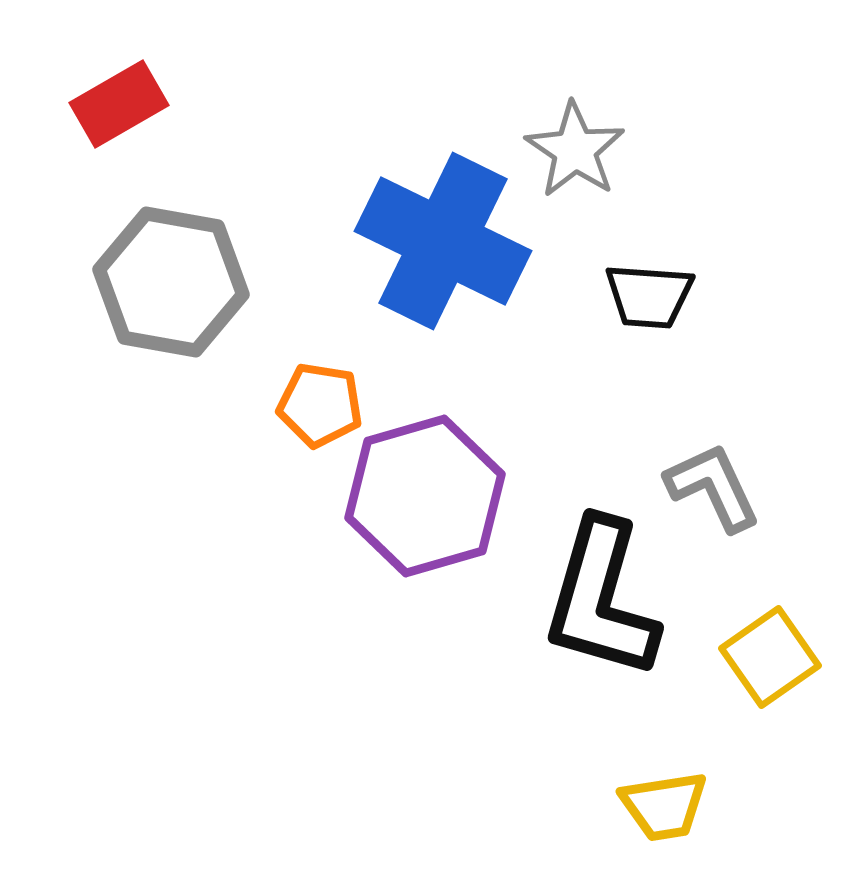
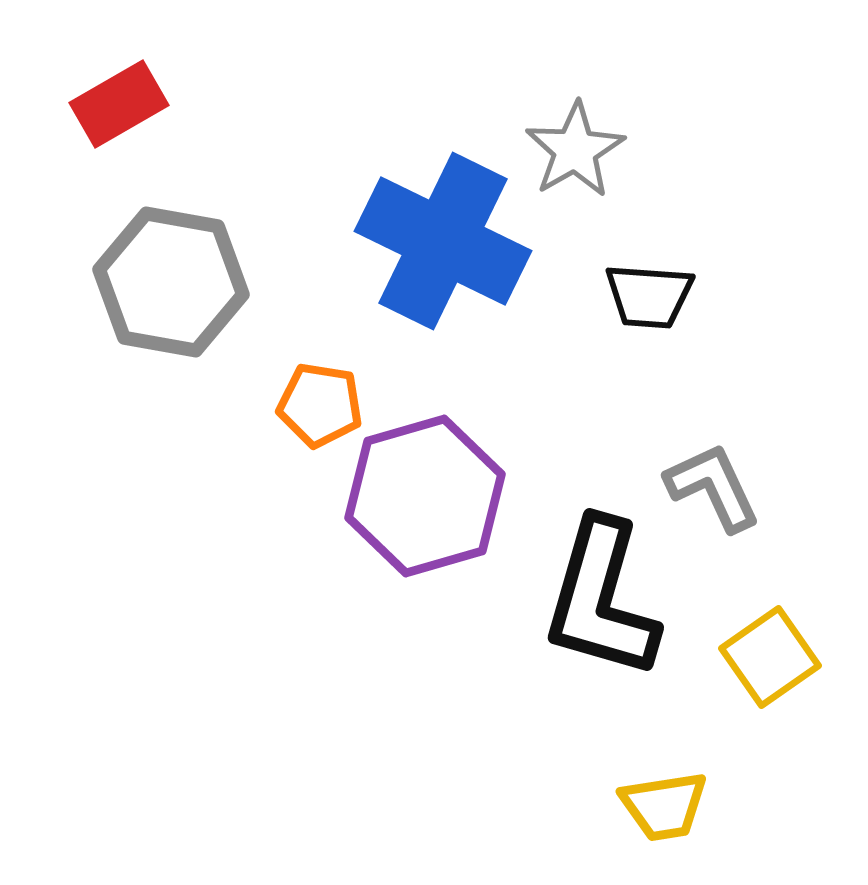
gray star: rotated 8 degrees clockwise
